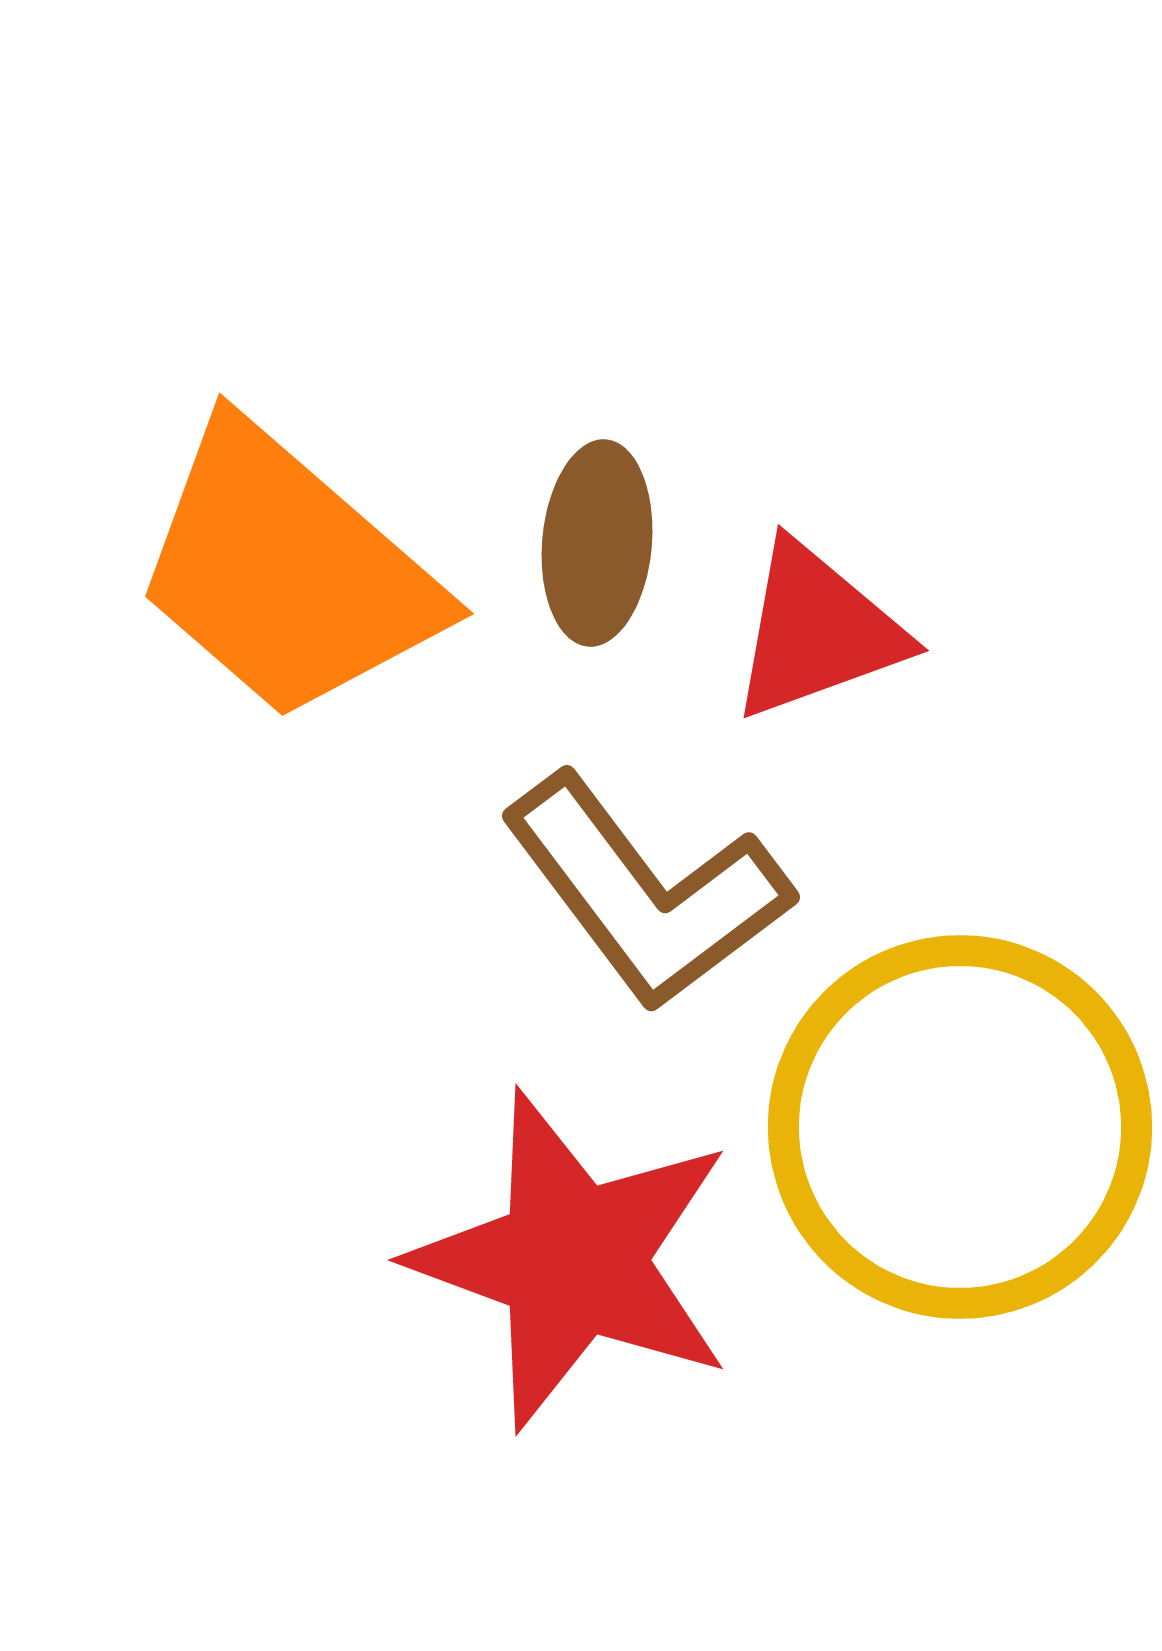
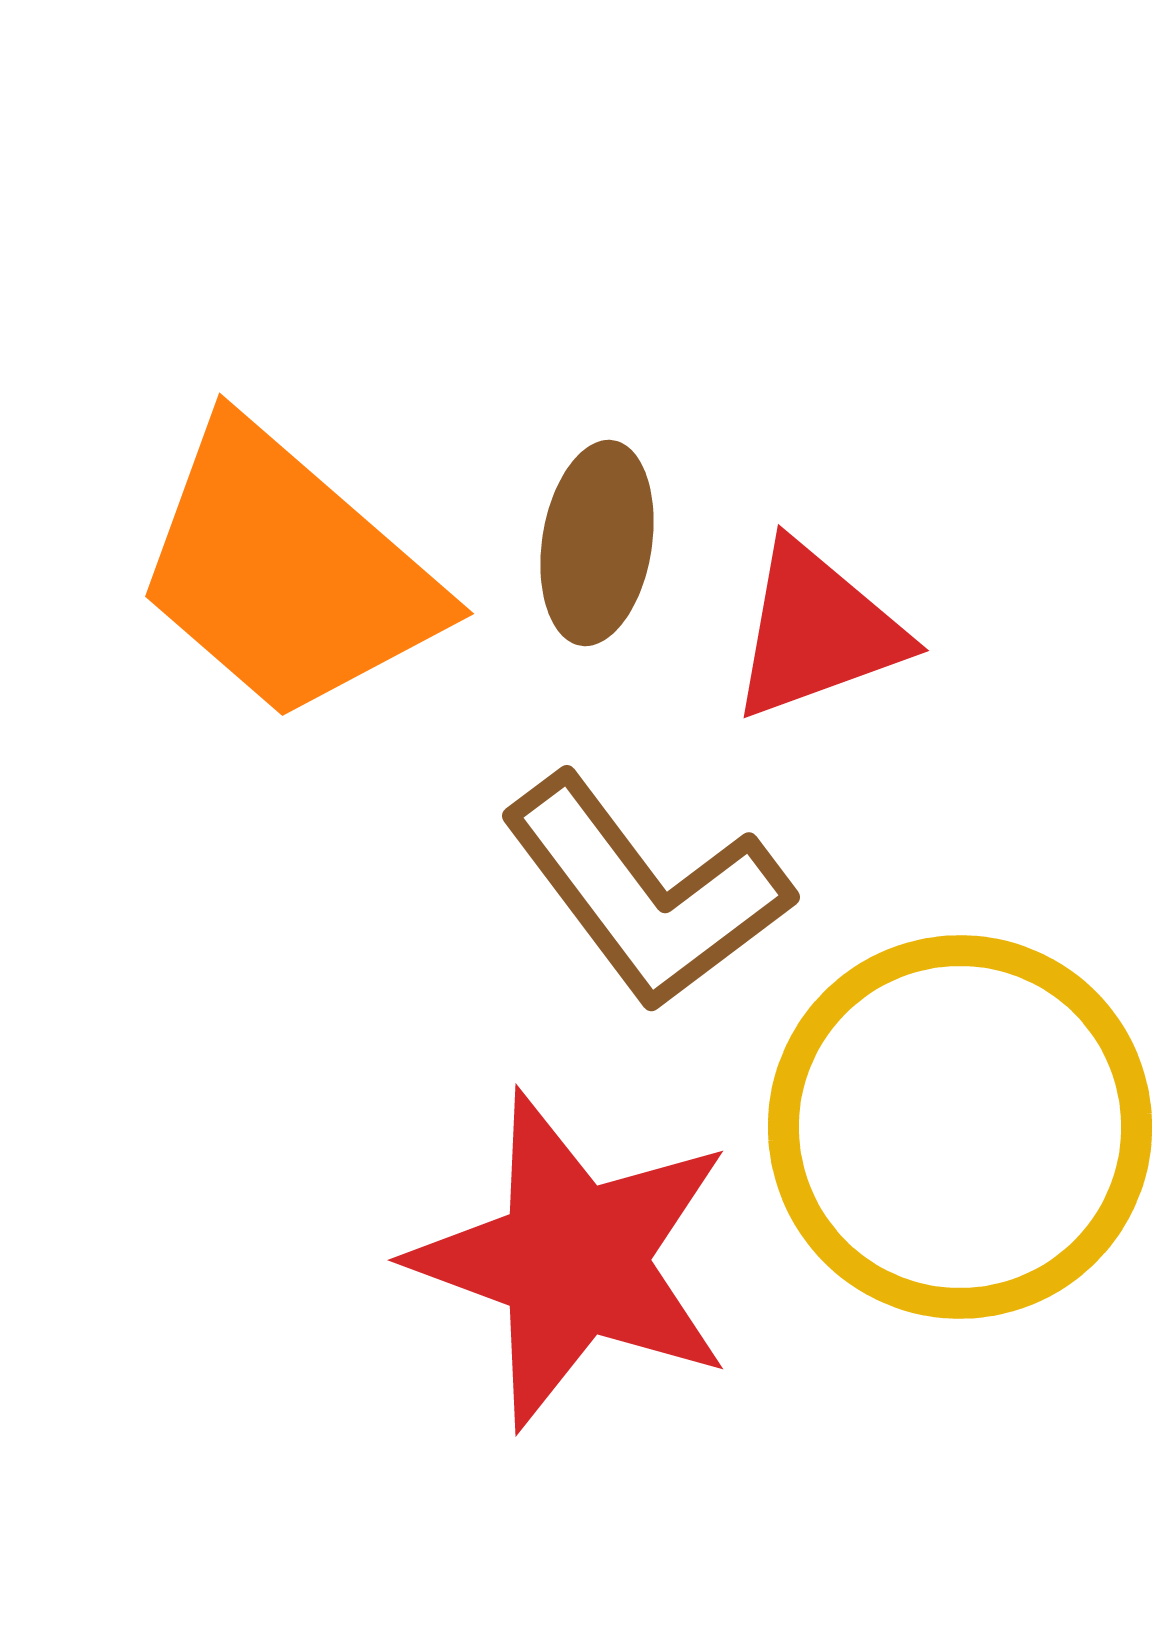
brown ellipse: rotated 4 degrees clockwise
